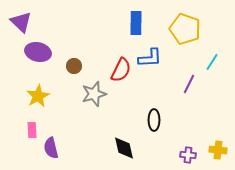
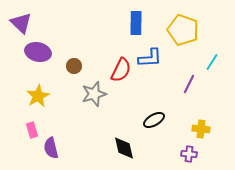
purple triangle: moved 1 px down
yellow pentagon: moved 2 px left, 1 px down
black ellipse: rotated 60 degrees clockwise
pink rectangle: rotated 14 degrees counterclockwise
yellow cross: moved 17 px left, 21 px up
purple cross: moved 1 px right, 1 px up
